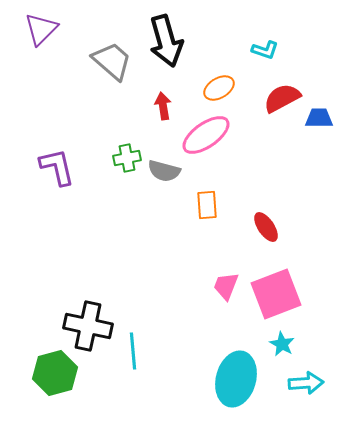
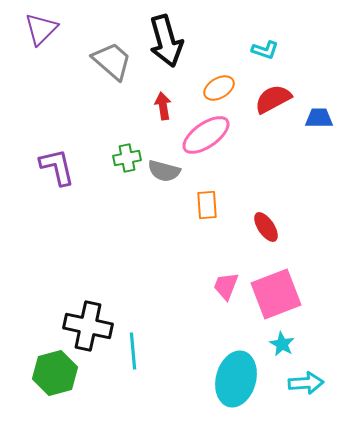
red semicircle: moved 9 px left, 1 px down
